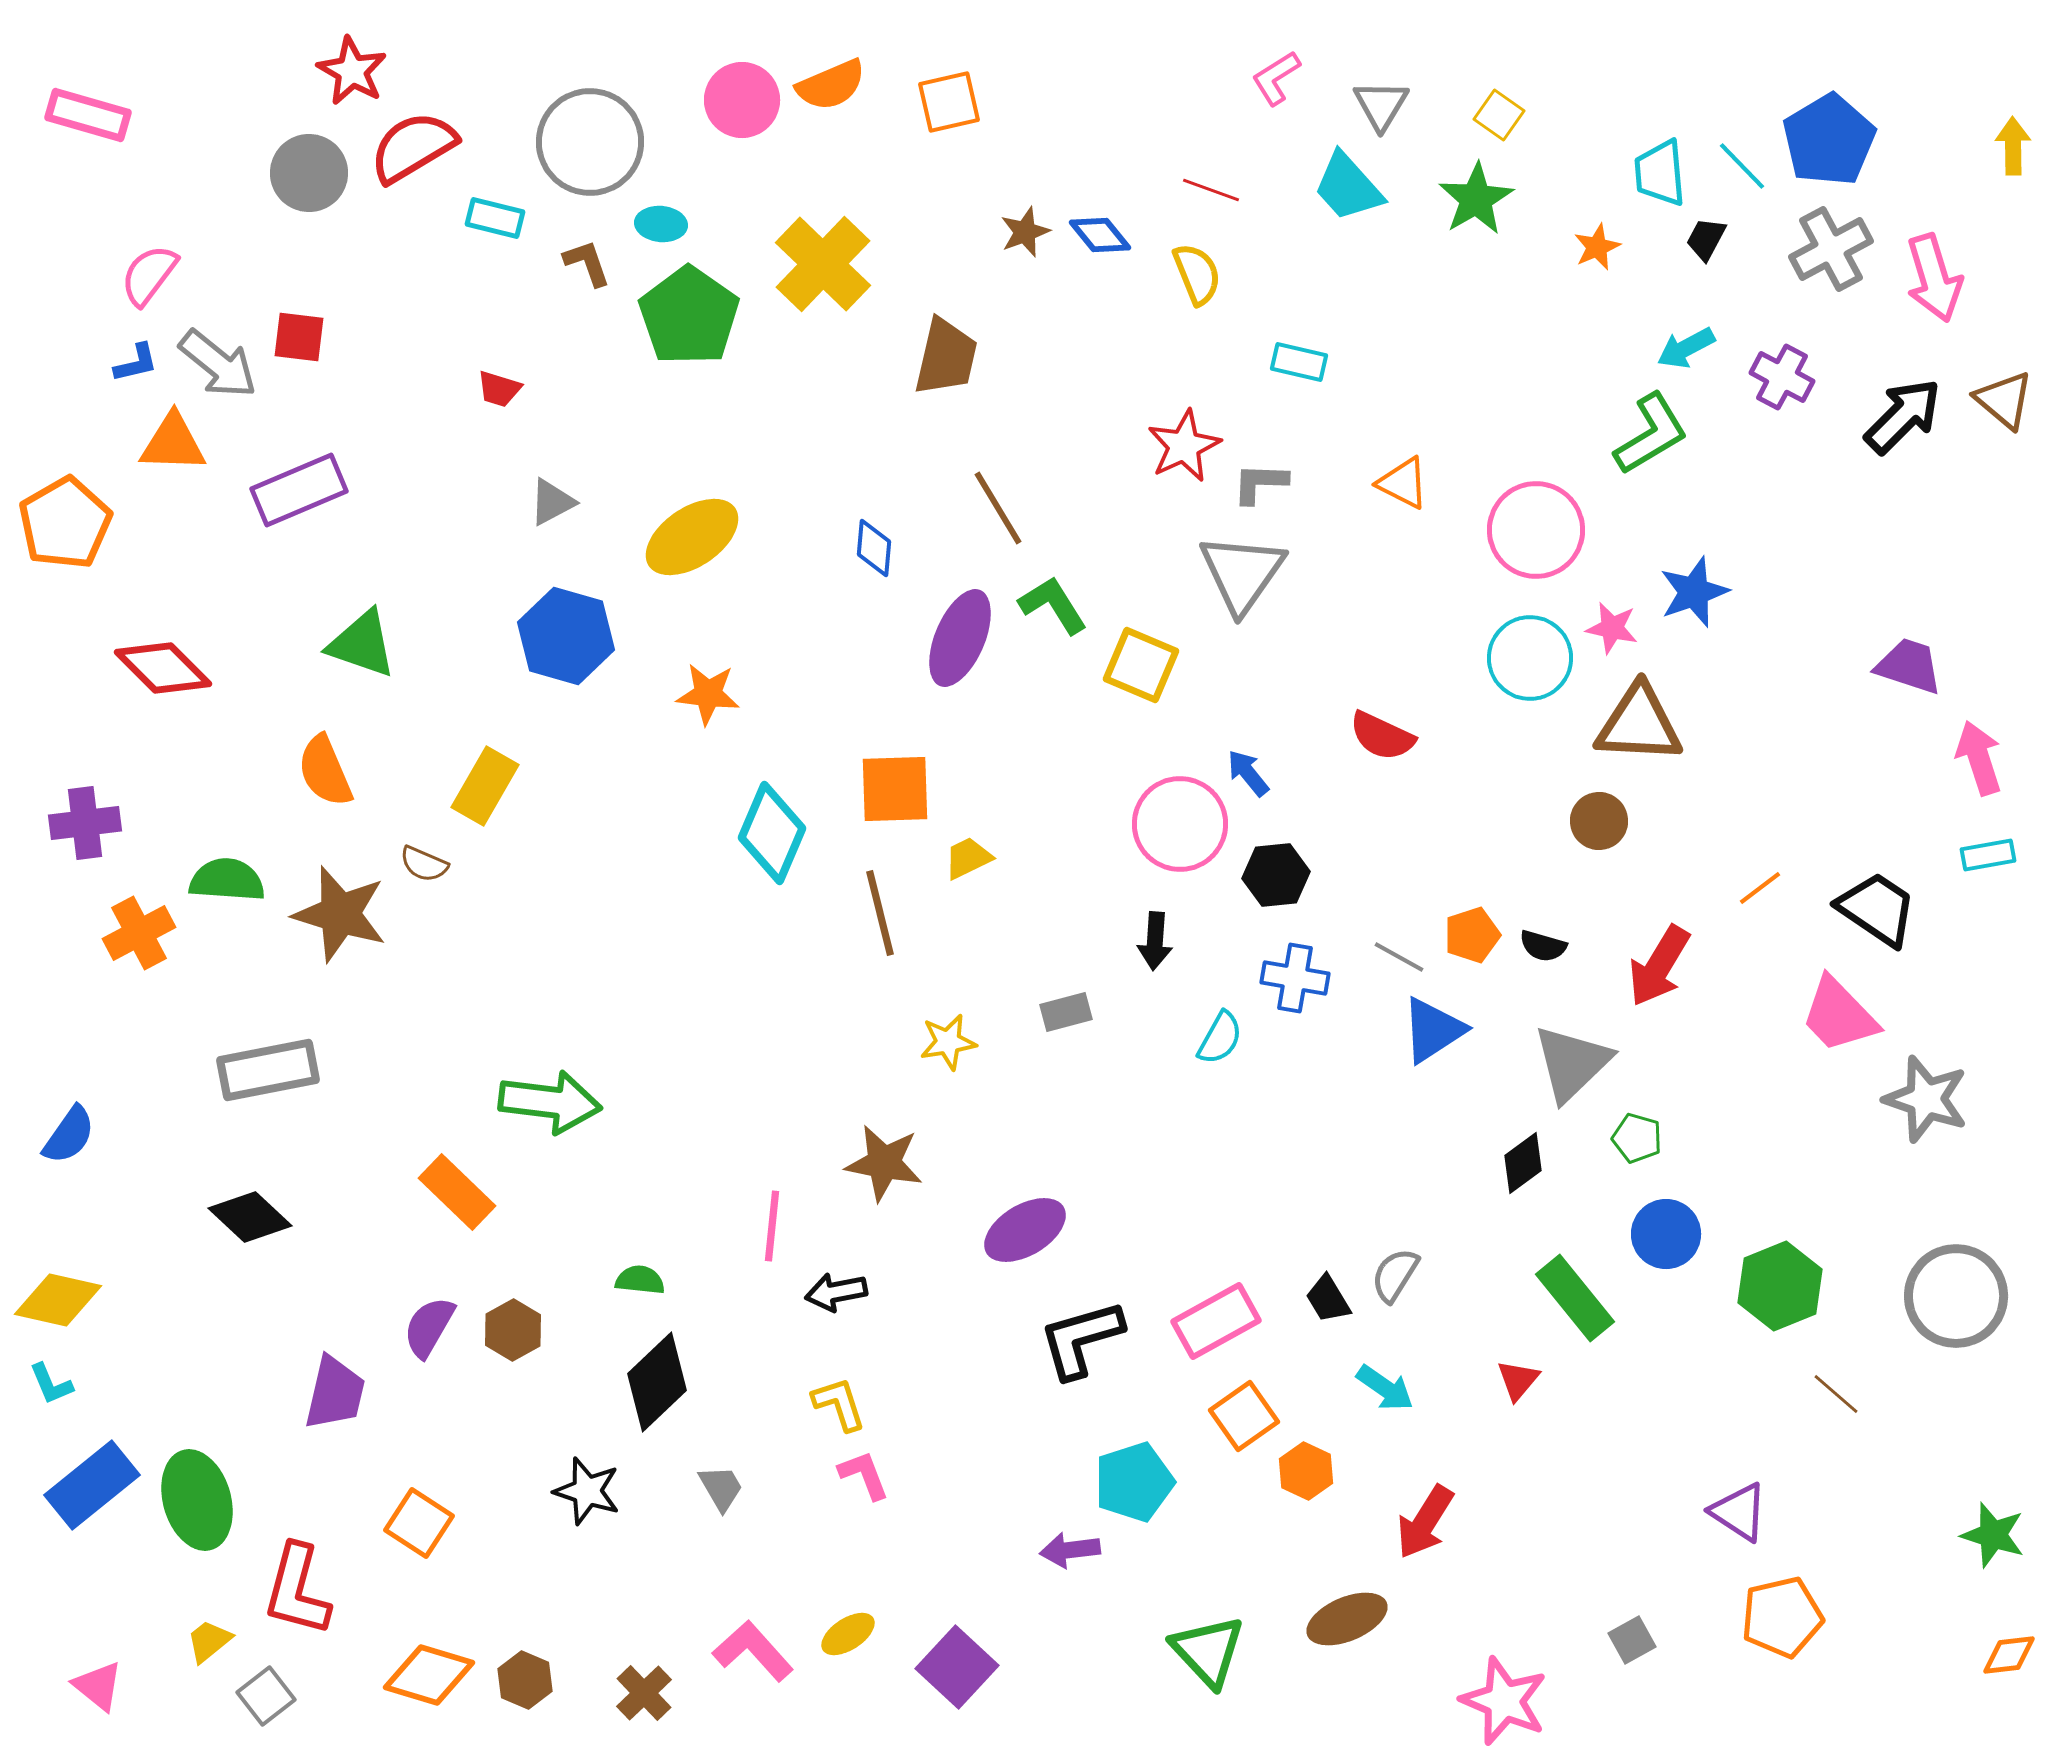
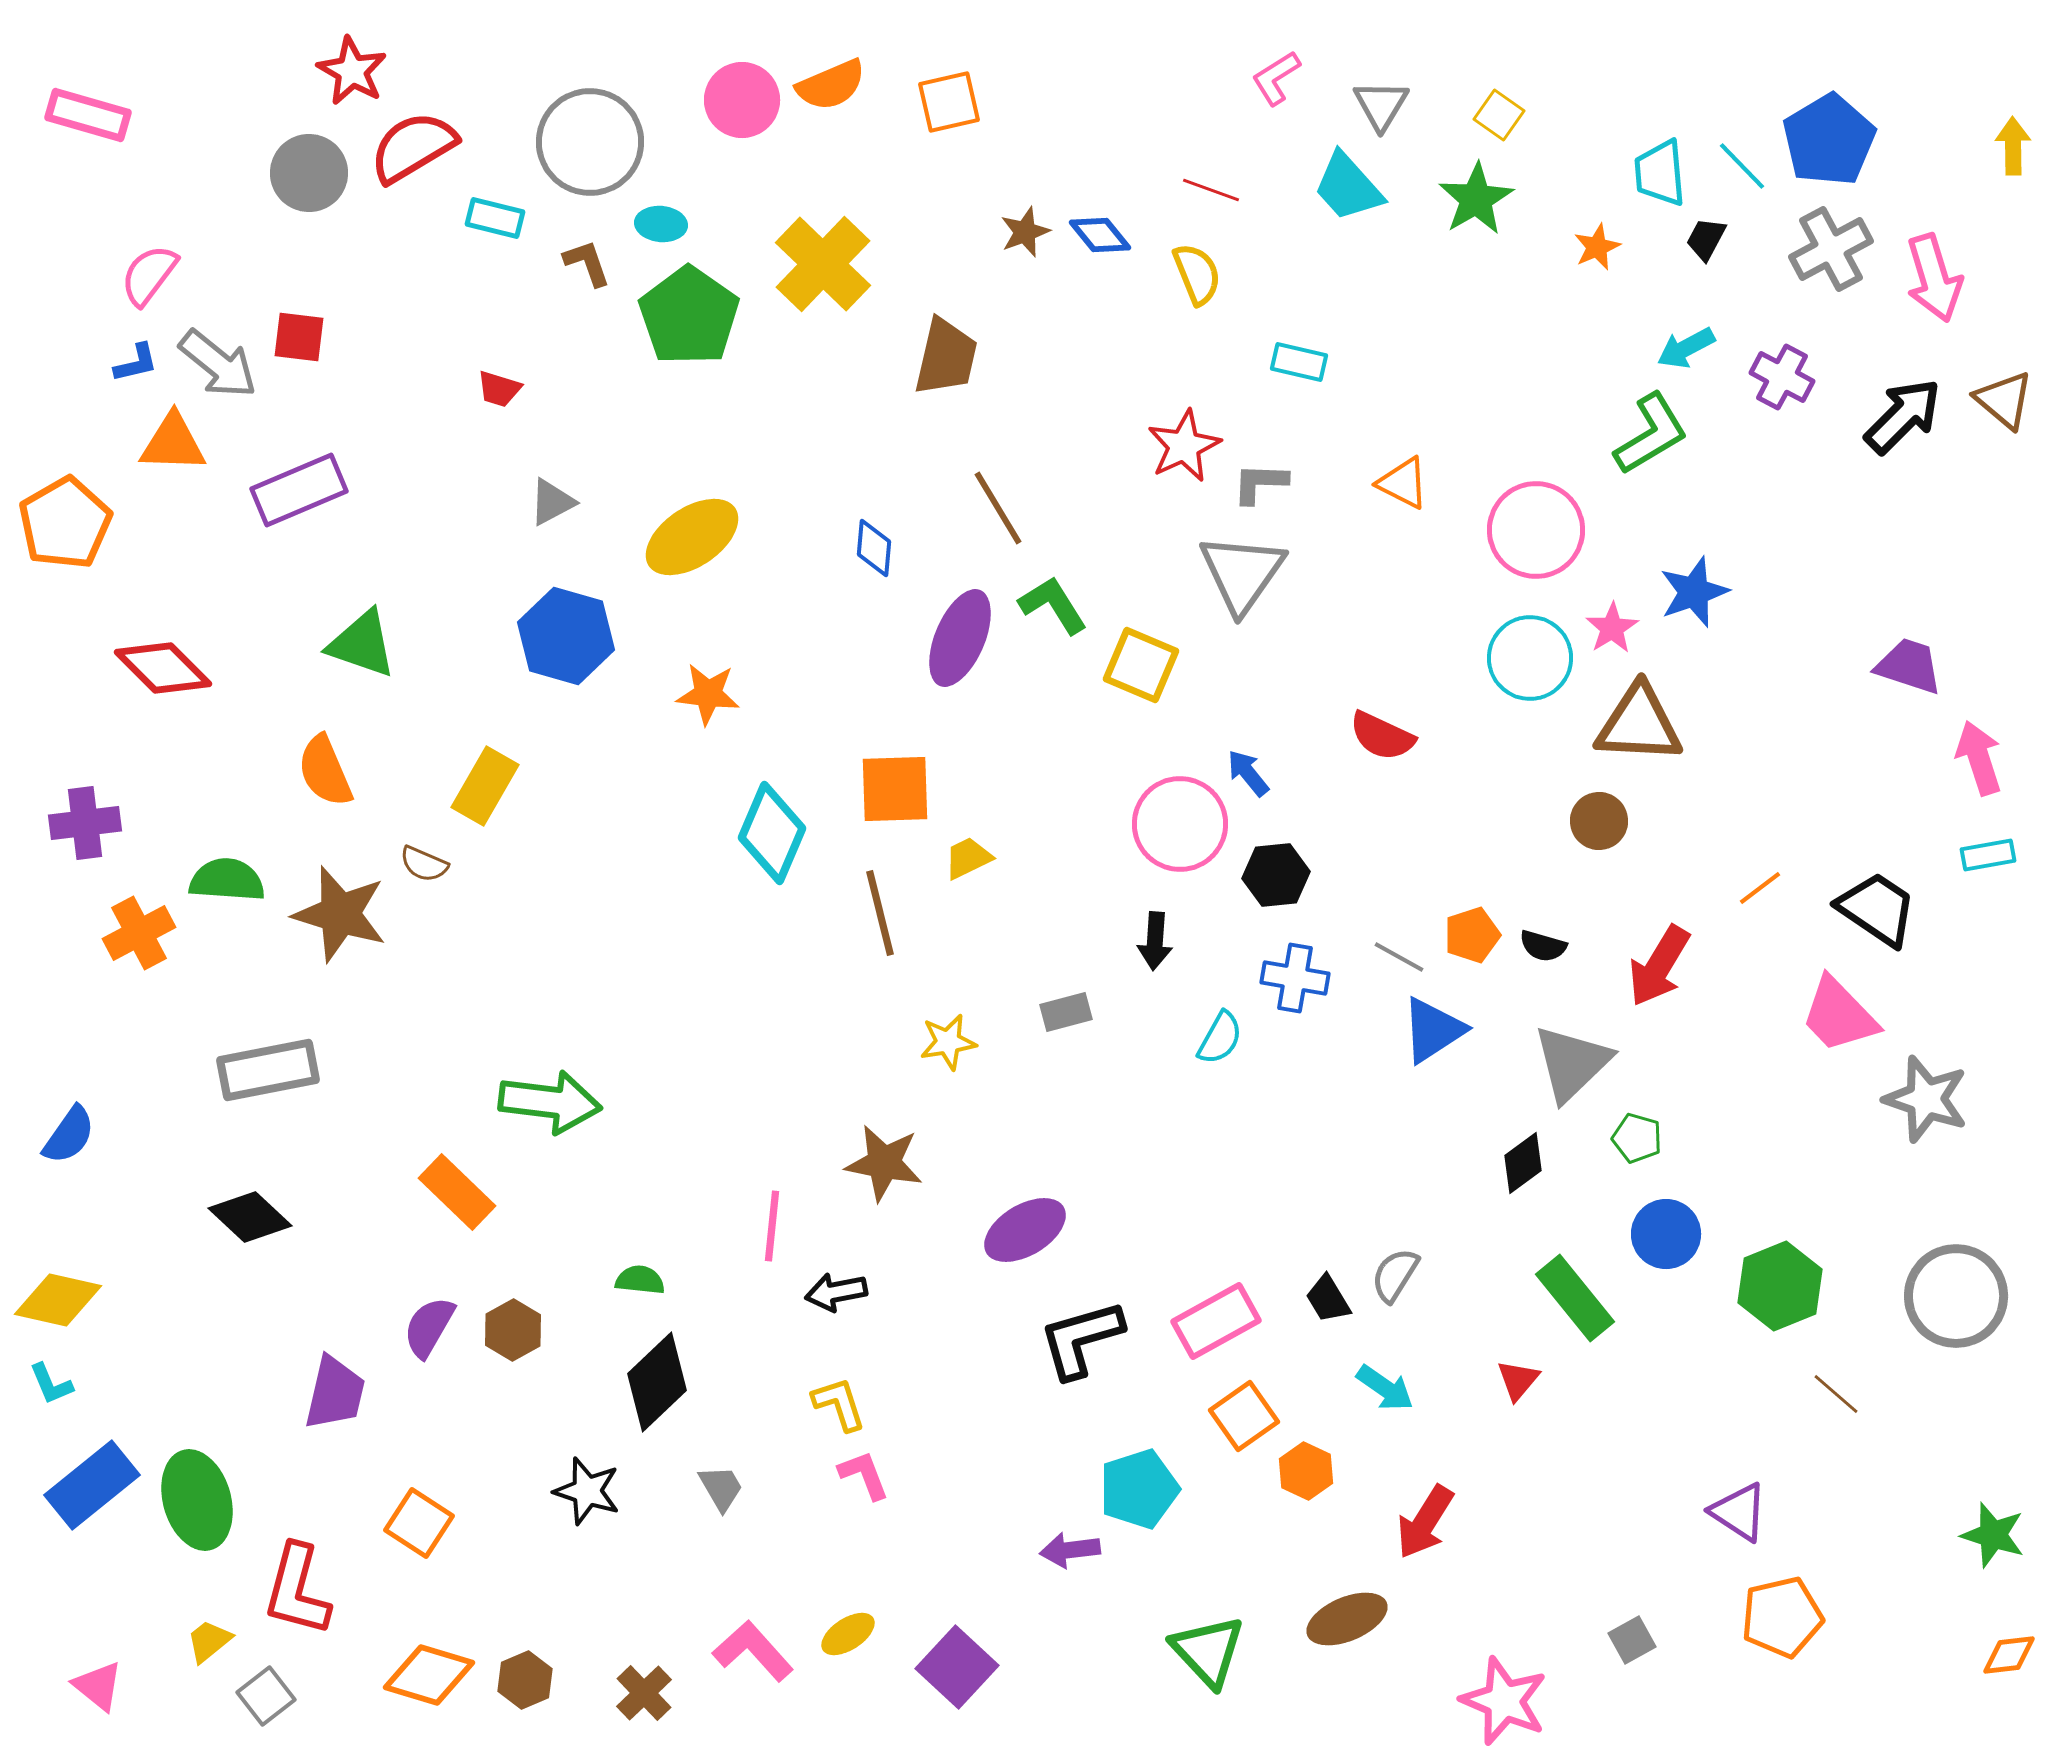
pink star at (1612, 628): rotated 28 degrees clockwise
cyan pentagon at (1134, 1482): moved 5 px right, 7 px down
brown hexagon at (525, 1680): rotated 14 degrees clockwise
